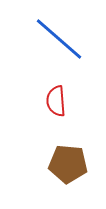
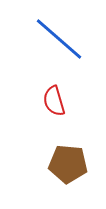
red semicircle: moved 2 px left; rotated 12 degrees counterclockwise
